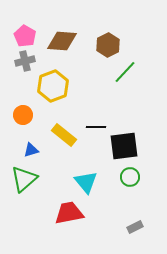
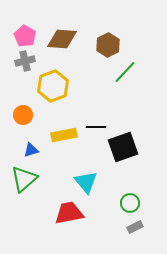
brown diamond: moved 2 px up
yellow rectangle: rotated 50 degrees counterclockwise
black square: moved 1 px left, 1 px down; rotated 12 degrees counterclockwise
green circle: moved 26 px down
